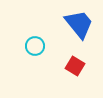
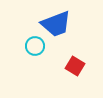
blue trapezoid: moved 23 px left; rotated 108 degrees clockwise
